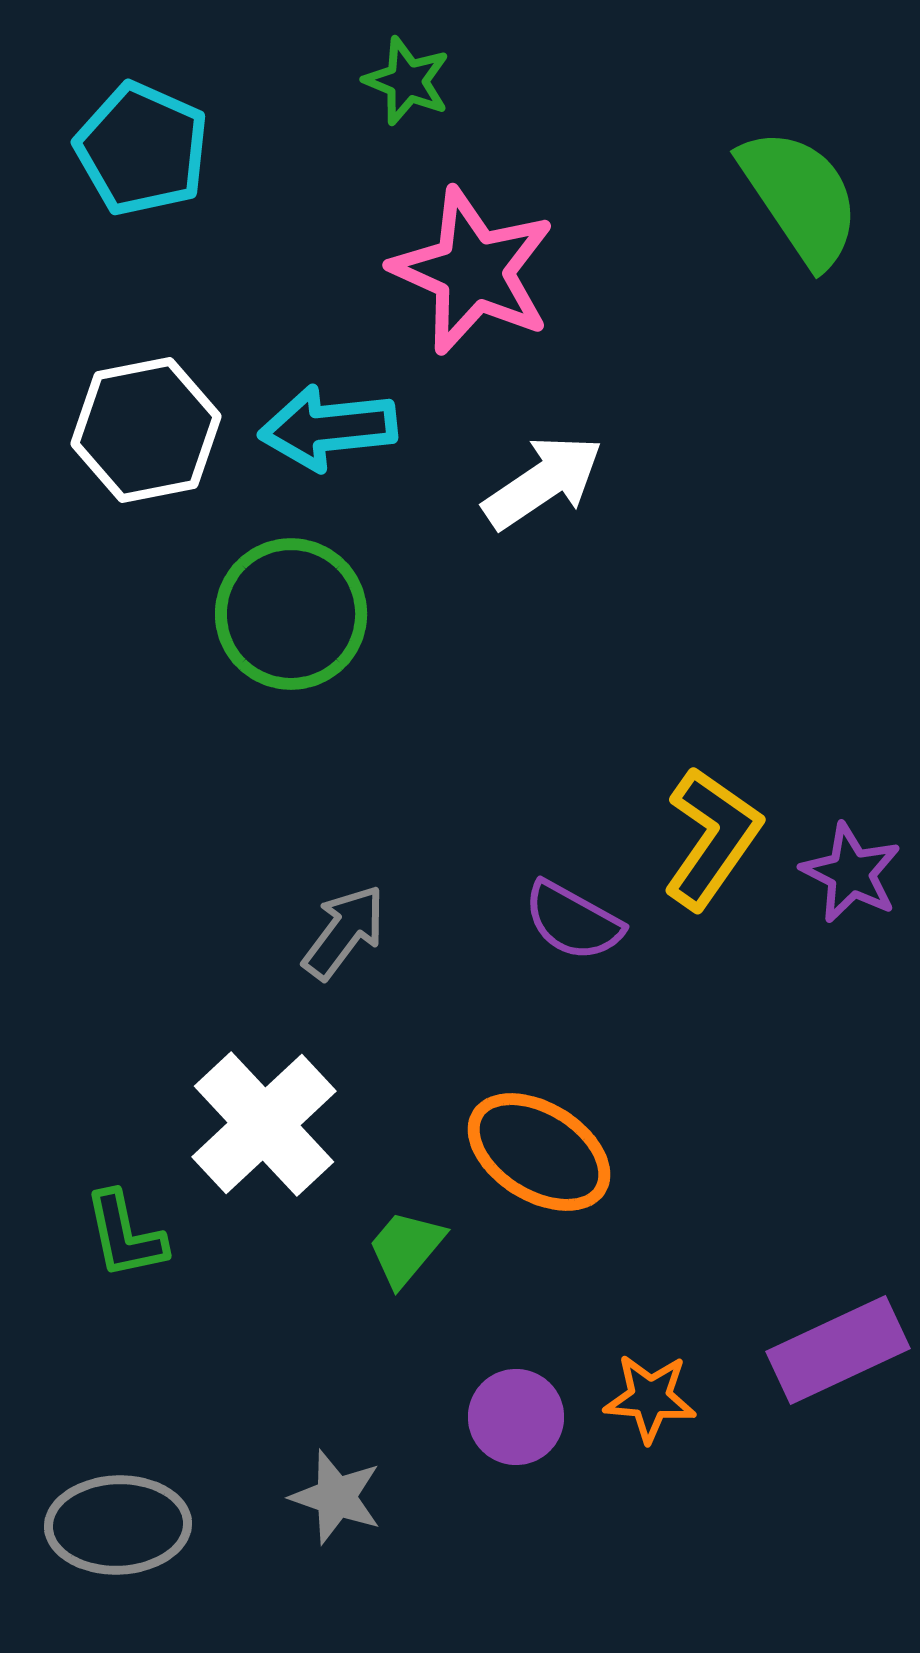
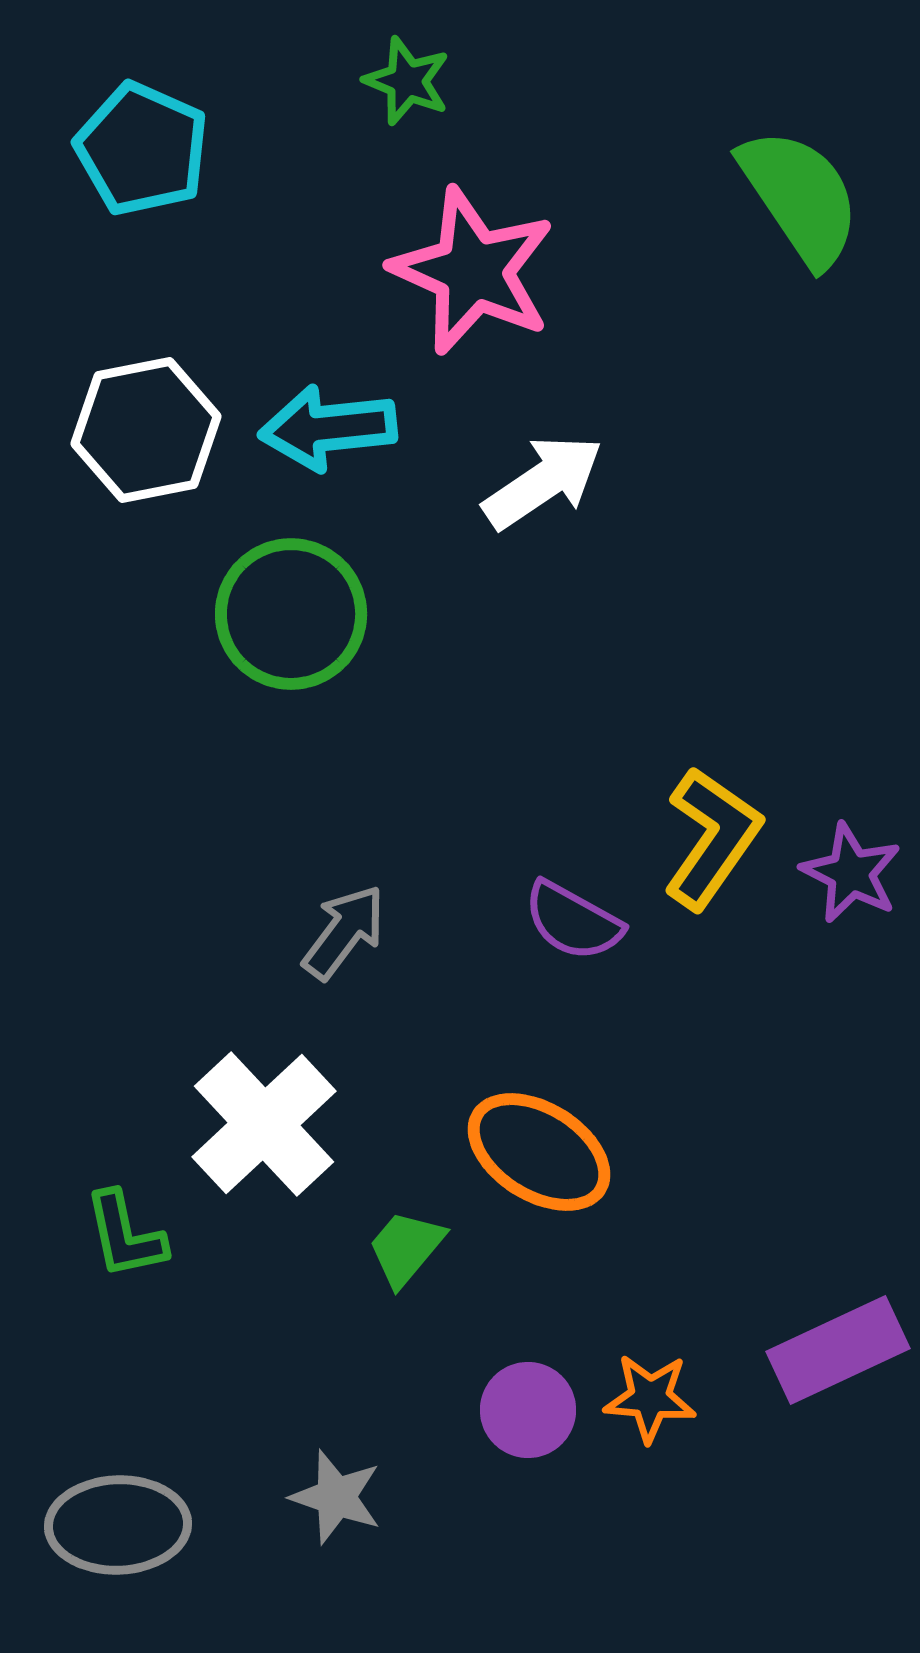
purple circle: moved 12 px right, 7 px up
